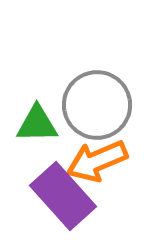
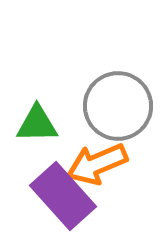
gray circle: moved 21 px right, 1 px down
orange arrow: moved 3 px down
